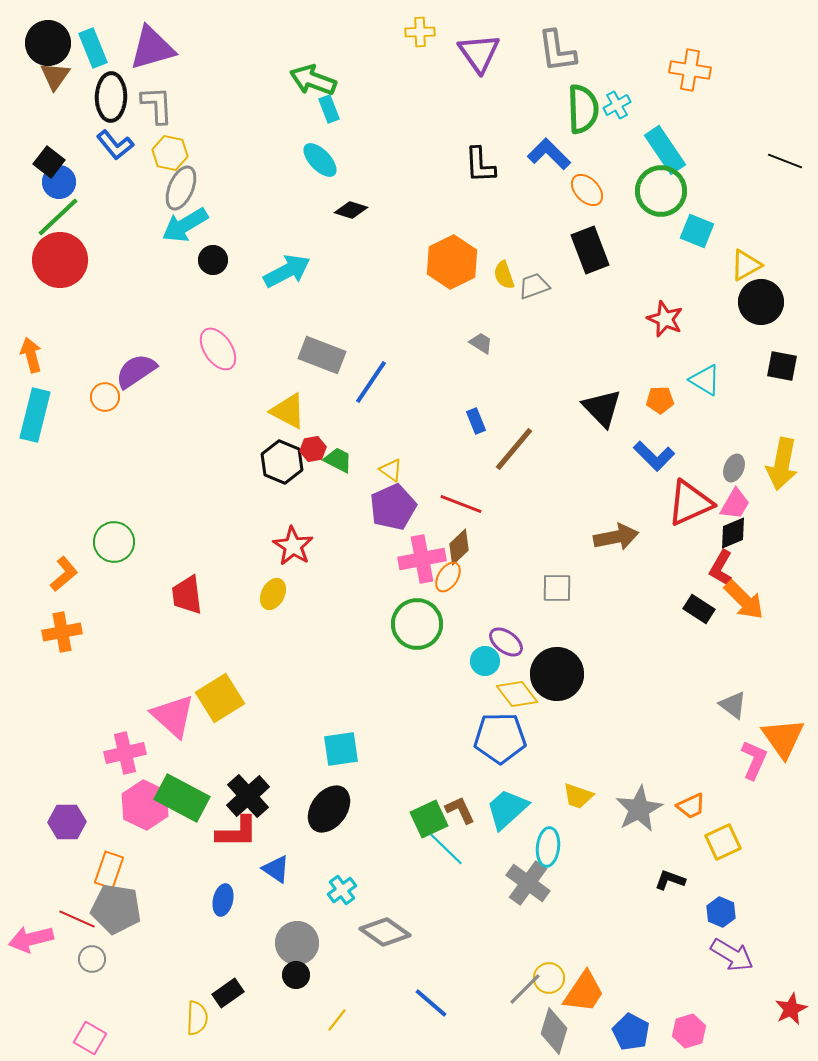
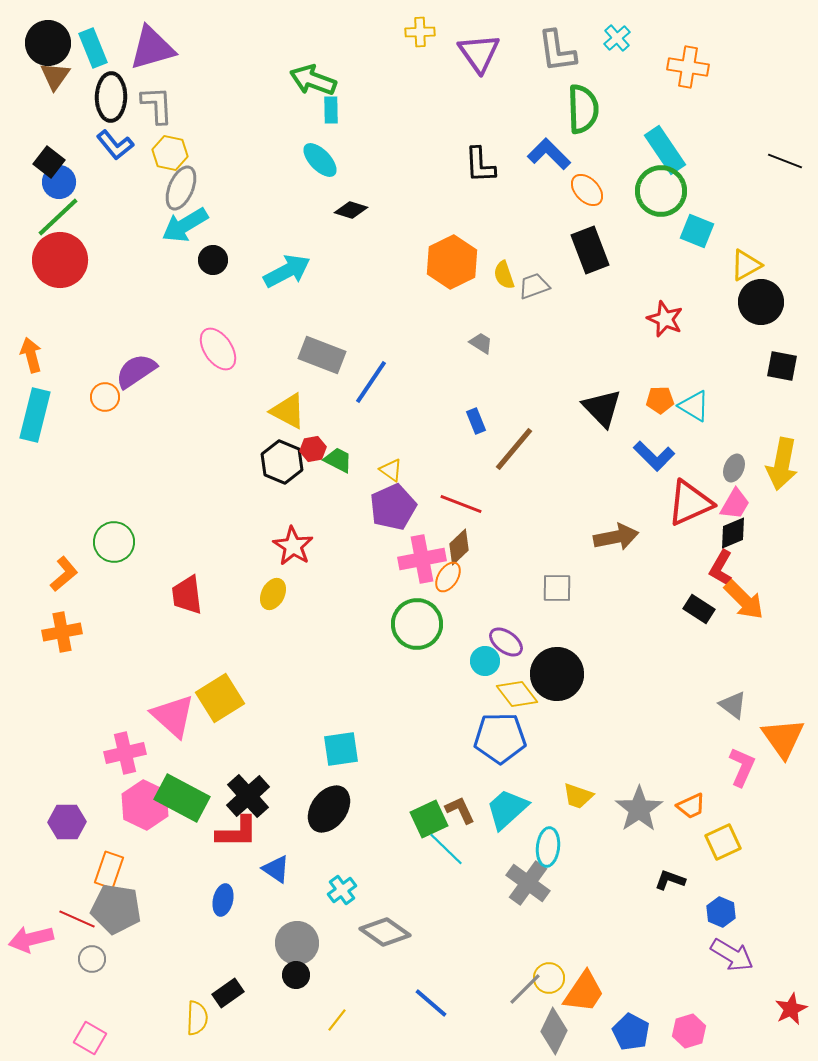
orange cross at (690, 70): moved 2 px left, 3 px up
cyan cross at (617, 105): moved 67 px up; rotated 12 degrees counterclockwise
cyan rectangle at (329, 109): moved 2 px right, 1 px down; rotated 20 degrees clockwise
cyan triangle at (705, 380): moved 11 px left, 26 px down
pink L-shape at (754, 760): moved 12 px left, 7 px down
gray star at (639, 809): rotated 6 degrees counterclockwise
gray diamond at (554, 1031): rotated 9 degrees clockwise
